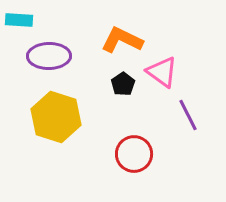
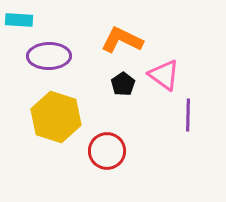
pink triangle: moved 2 px right, 3 px down
purple line: rotated 28 degrees clockwise
red circle: moved 27 px left, 3 px up
